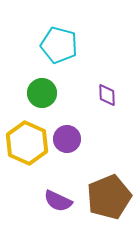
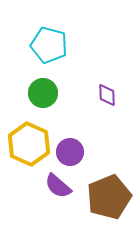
cyan pentagon: moved 10 px left
green circle: moved 1 px right
purple circle: moved 3 px right, 13 px down
yellow hexagon: moved 2 px right, 1 px down
purple semicircle: moved 15 px up; rotated 16 degrees clockwise
